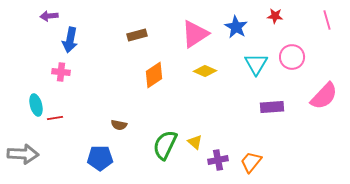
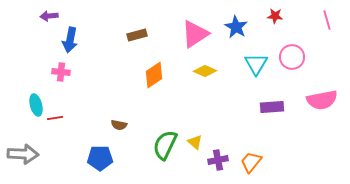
pink semicircle: moved 2 px left, 4 px down; rotated 36 degrees clockwise
